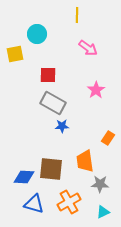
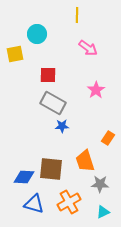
orange trapezoid: rotated 10 degrees counterclockwise
